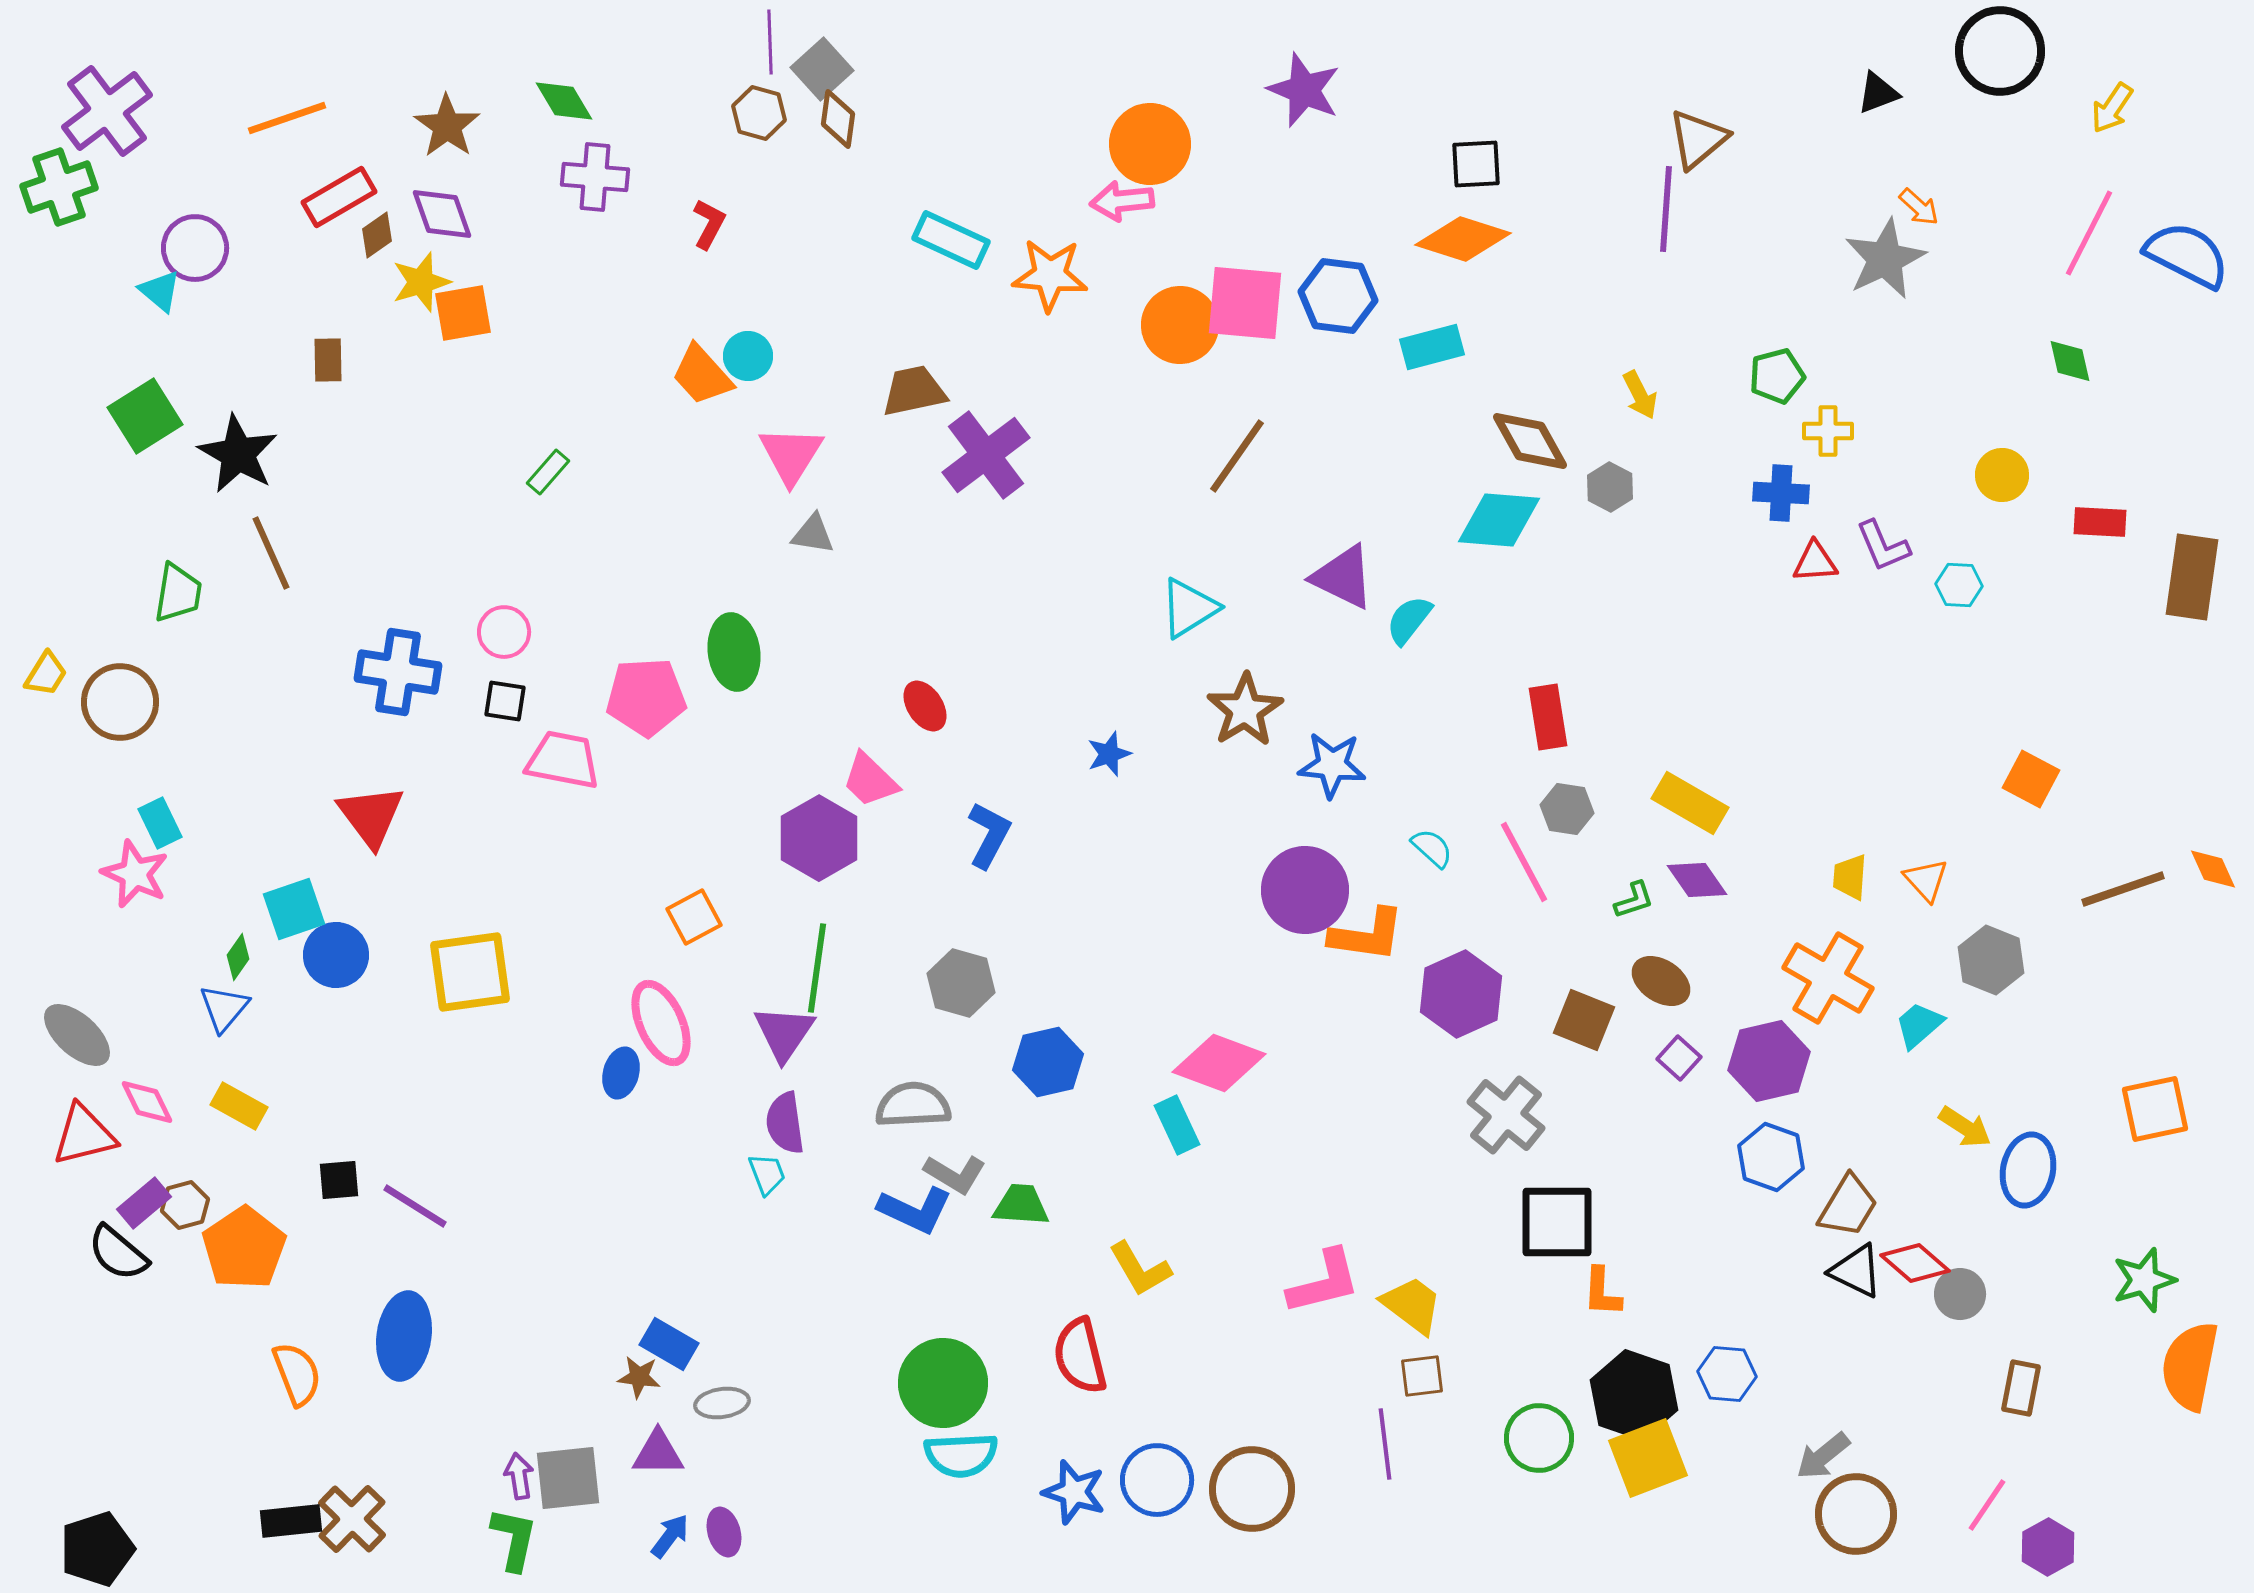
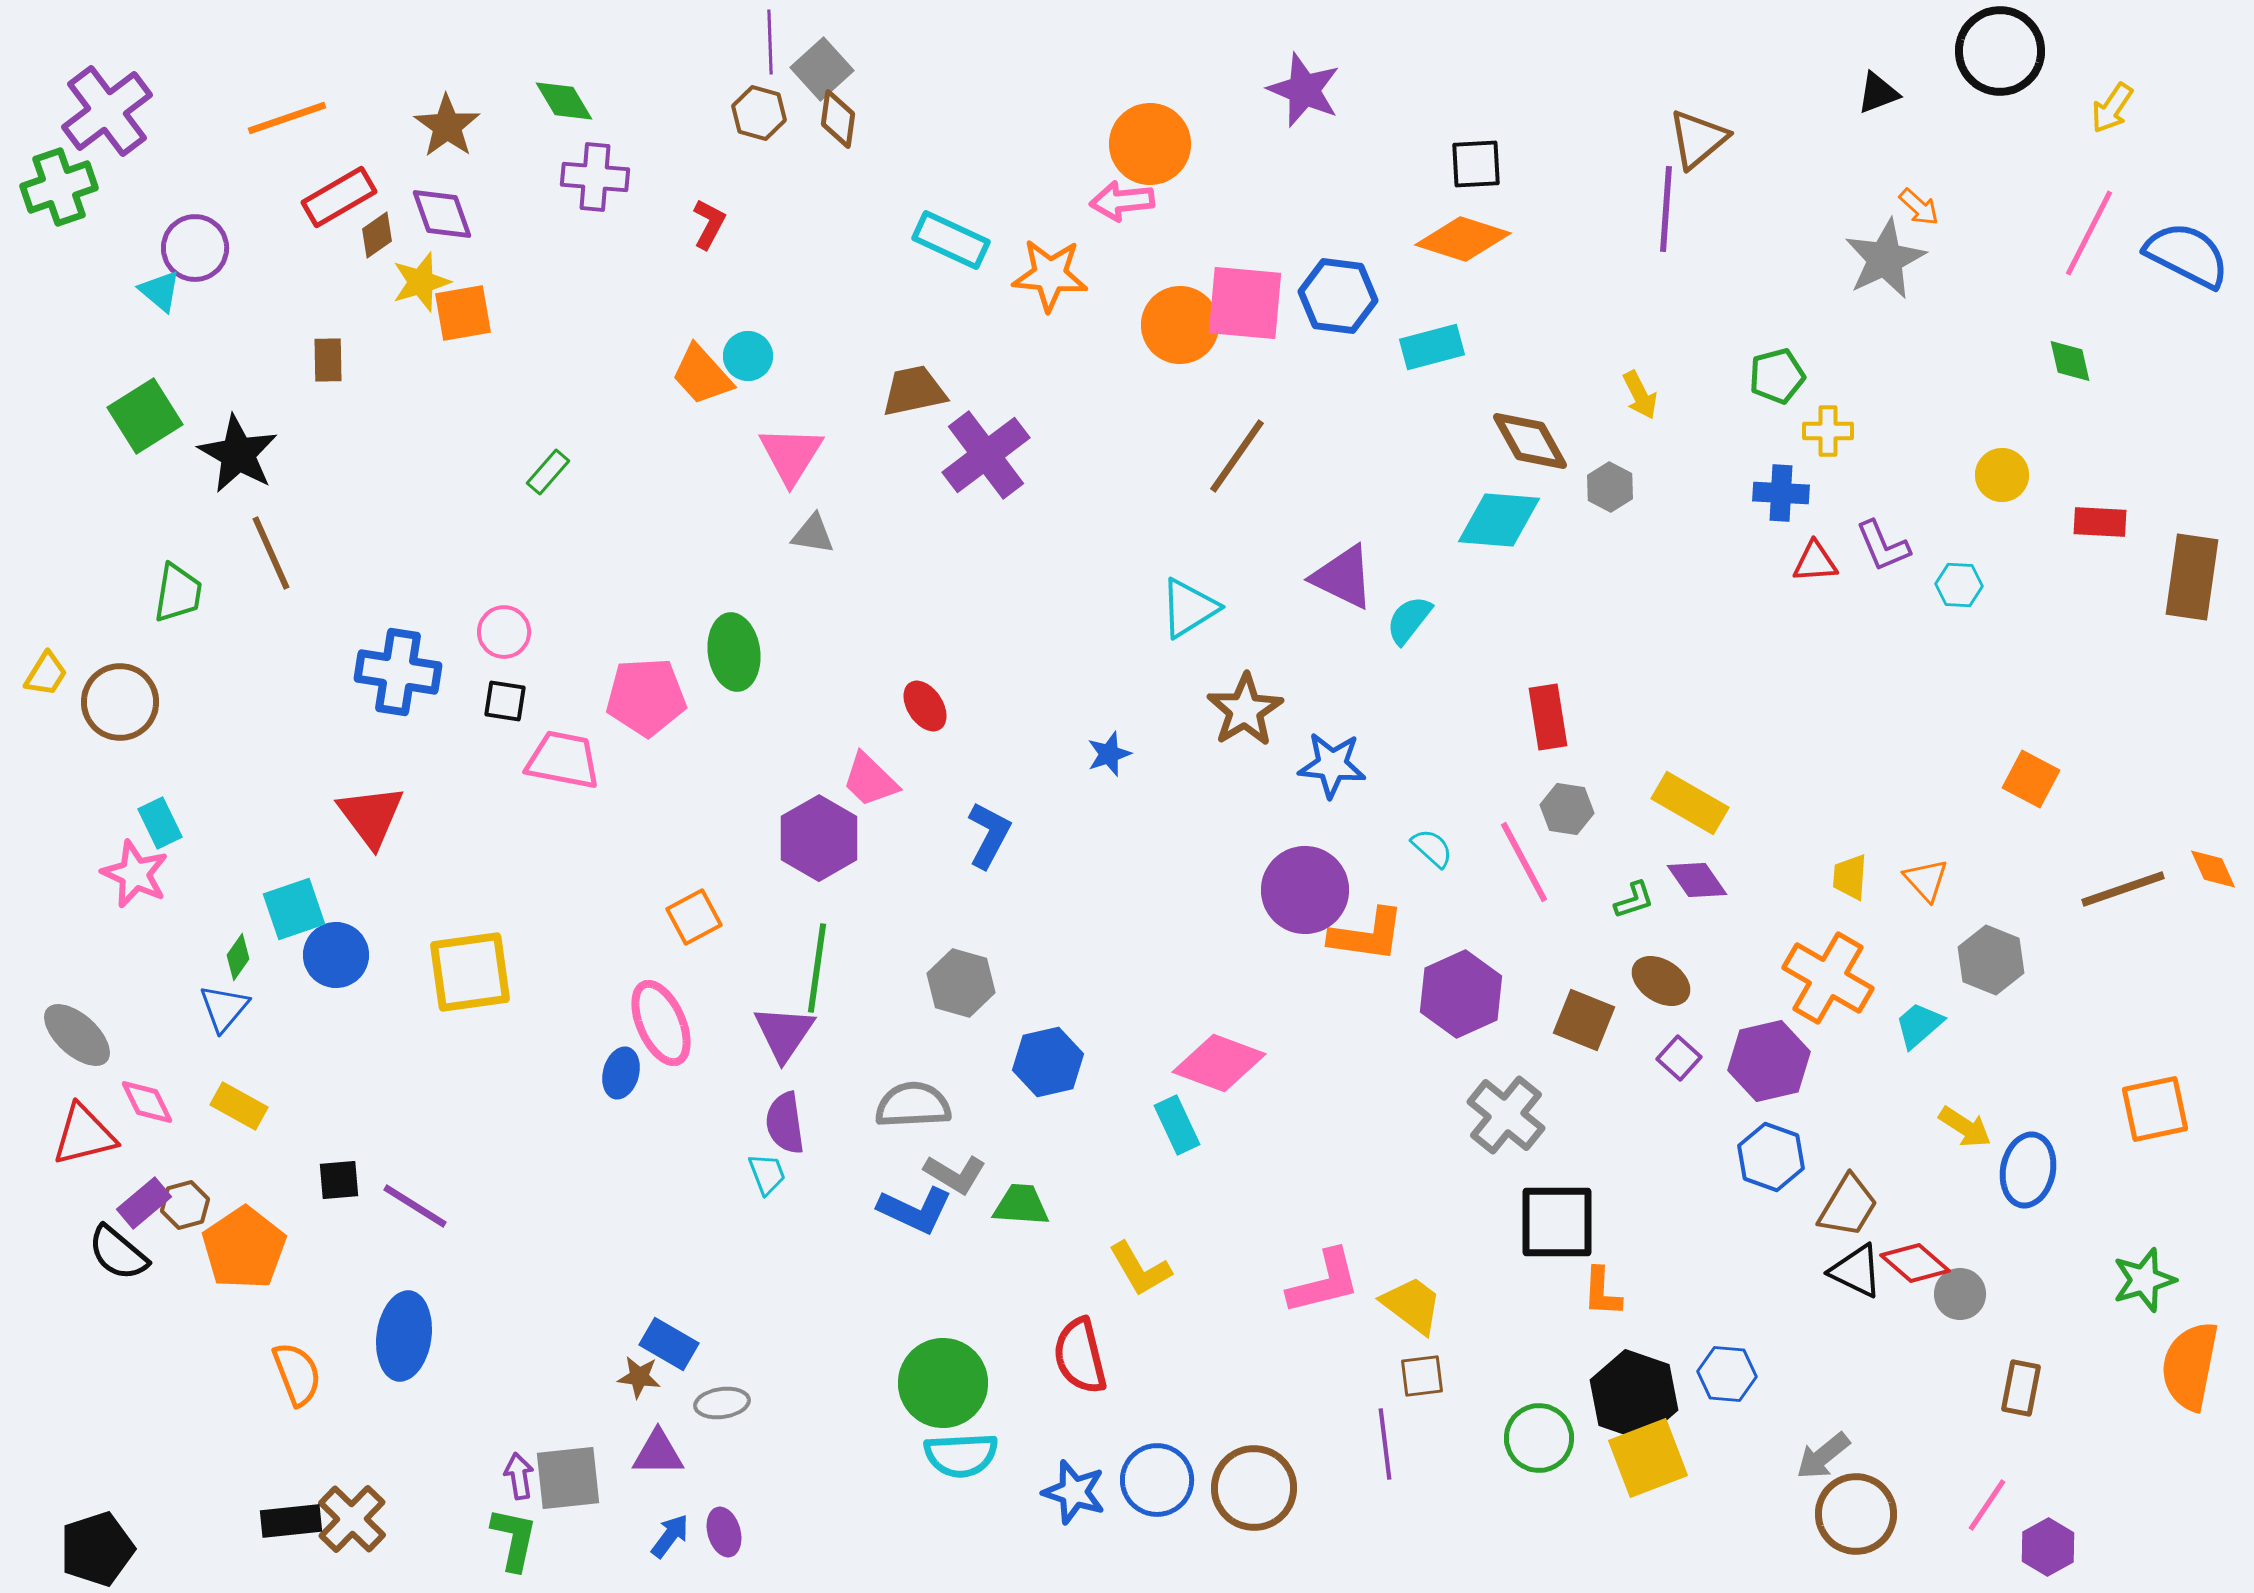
brown circle at (1252, 1489): moved 2 px right, 1 px up
